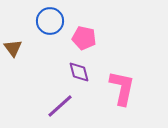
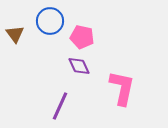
pink pentagon: moved 2 px left, 1 px up
brown triangle: moved 2 px right, 14 px up
purple diamond: moved 6 px up; rotated 10 degrees counterclockwise
purple line: rotated 24 degrees counterclockwise
